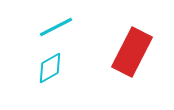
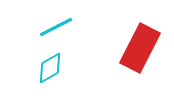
red rectangle: moved 8 px right, 4 px up
